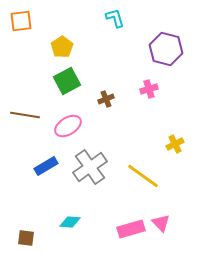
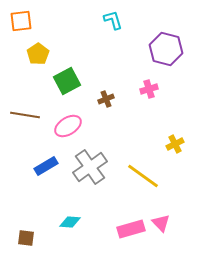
cyan L-shape: moved 2 px left, 2 px down
yellow pentagon: moved 24 px left, 7 px down
